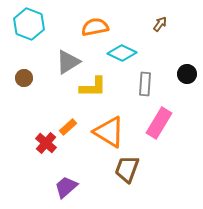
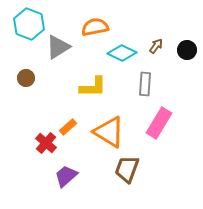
brown arrow: moved 4 px left, 22 px down
gray triangle: moved 10 px left, 15 px up
black circle: moved 24 px up
brown circle: moved 2 px right
purple trapezoid: moved 11 px up
